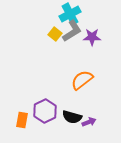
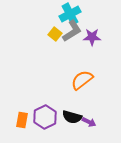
purple hexagon: moved 6 px down
purple arrow: rotated 48 degrees clockwise
